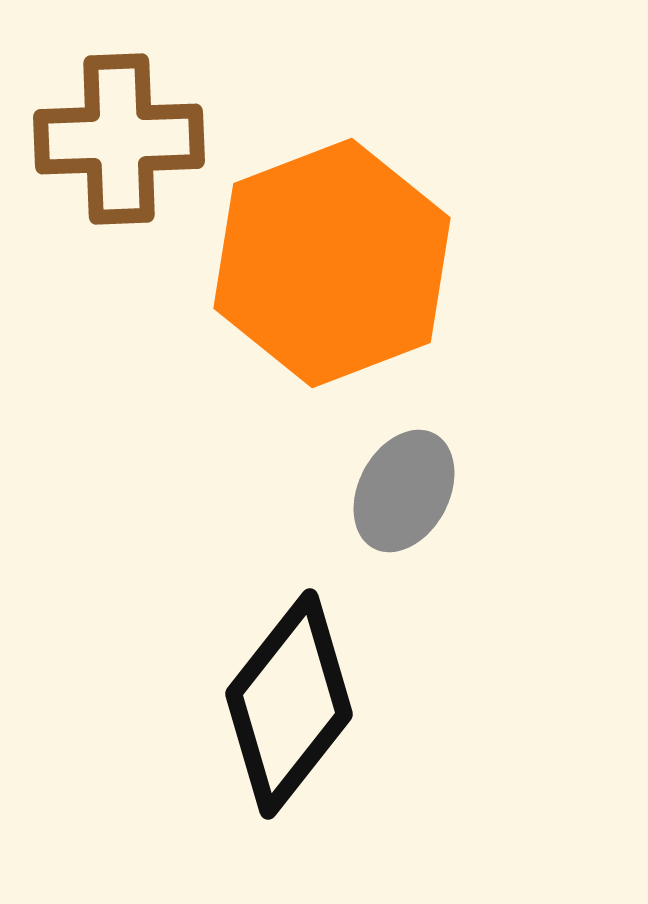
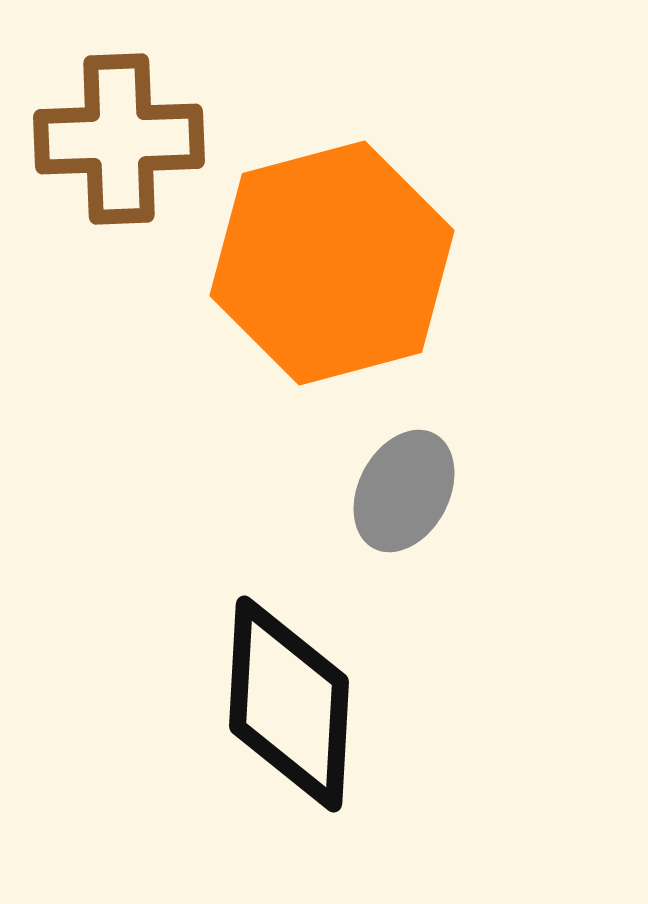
orange hexagon: rotated 6 degrees clockwise
black diamond: rotated 35 degrees counterclockwise
